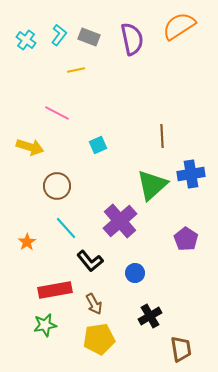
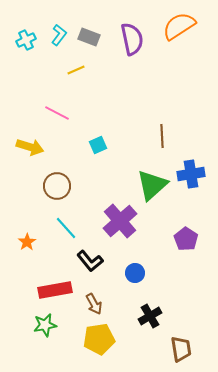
cyan cross: rotated 30 degrees clockwise
yellow line: rotated 12 degrees counterclockwise
